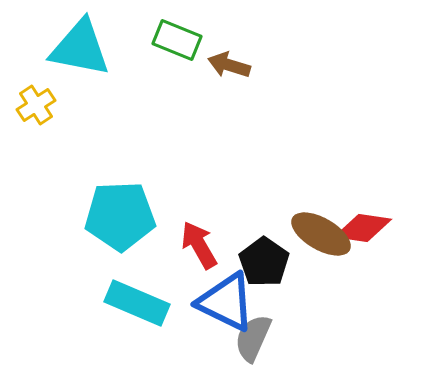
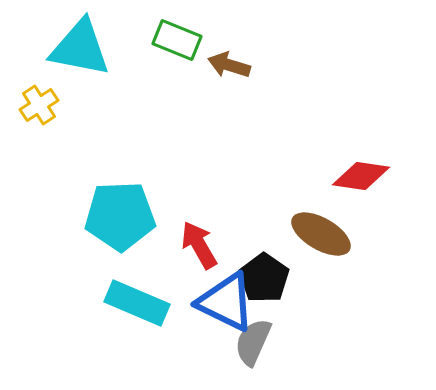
yellow cross: moved 3 px right
red diamond: moved 2 px left, 52 px up
black pentagon: moved 16 px down
gray semicircle: moved 4 px down
